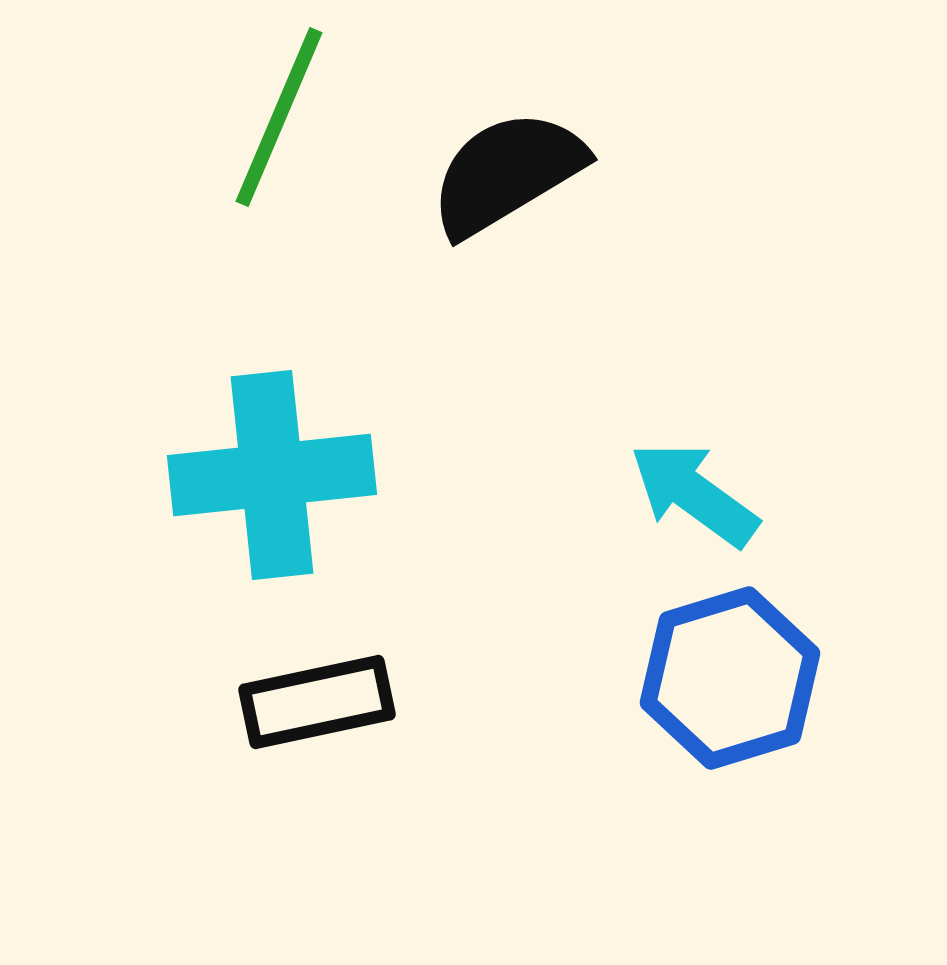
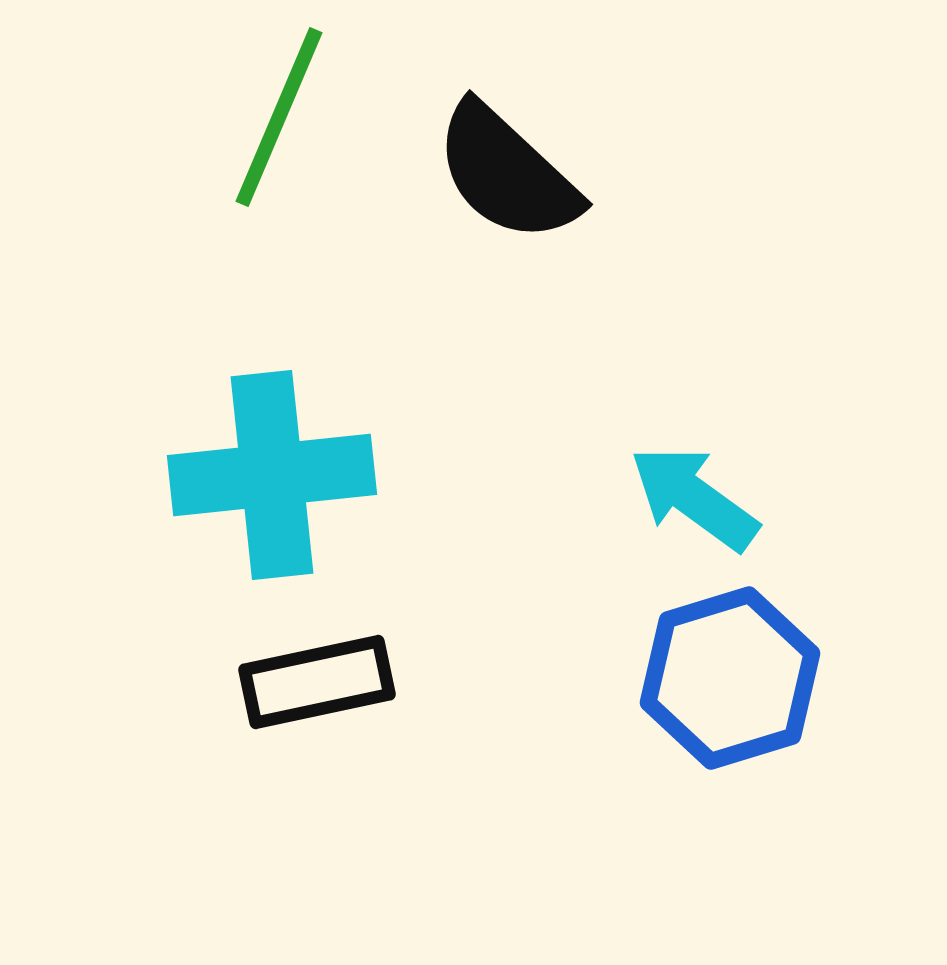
black semicircle: rotated 106 degrees counterclockwise
cyan arrow: moved 4 px down
black rectangle: moved 20 px up
